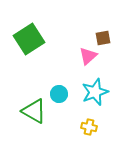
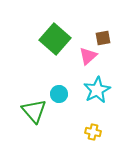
green square: moved 26 px right; rotated 16 degrees counterclockwise
cyan star: moved 2 px right, 2 px up; rotated 8 degrees counterclockwise
green triangle: rotated 20 degrees clockwise
yellow cross: moved 4 px right, 5 px down
